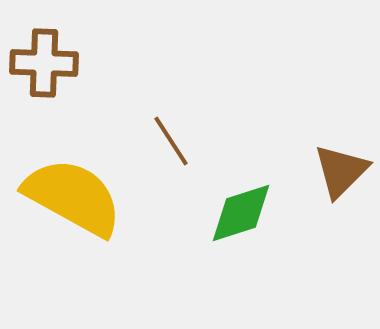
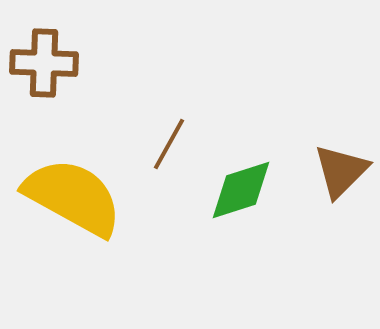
brown line: moved 2 px left, 3 px down; rotated 62 degrees clockwise
green diamond: moved 23 px up
